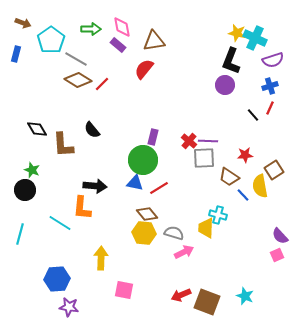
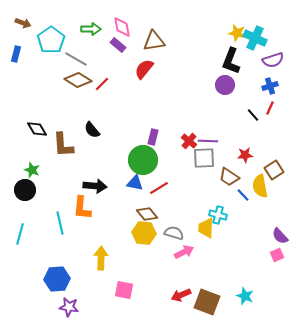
cyan line at (60, 223): rotated 45 degrees clockwise
